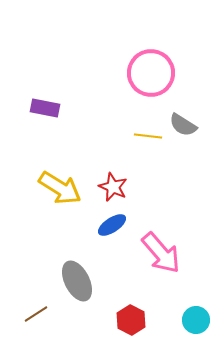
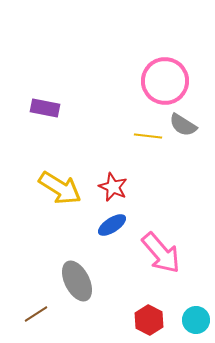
pink circle: moved 14 px right, 8 px down
red hexagon: moved 18 px right
